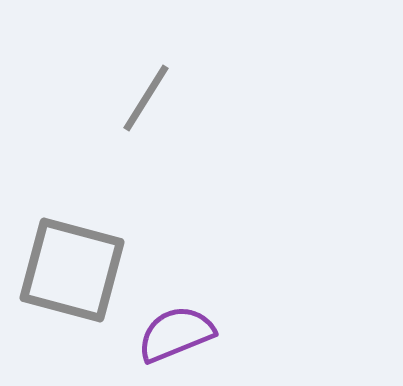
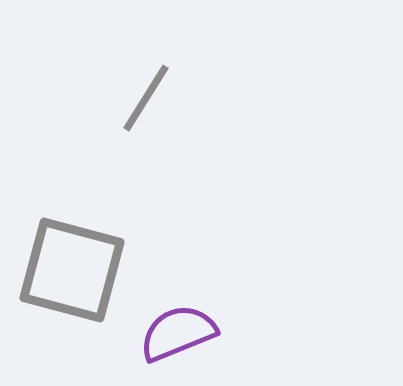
purple semicircle: moved 2 px right, 1 px up
